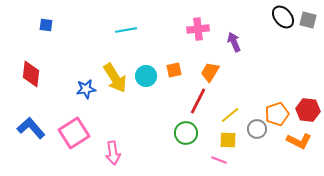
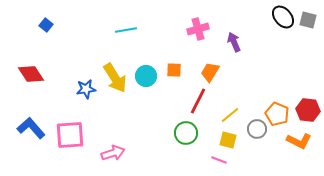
blue square: rotated 32 degrees clockwise
pink cross: rotated 10 degrees counterclockwise
orange square: rotated 14 degrees clockwise
red diamond: rotated 40 degrees counterclockwise
orange pentagon: rotated 30 degrees counterclockwise
pink square: moved 4 px left, 2 px down; rotated 28 degrees clockwise
yellow square: rotated 12 degrees clockwise
pink arrow: rotated 100 degrees counterclockwise
